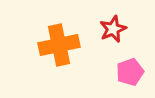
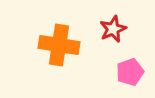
orange cross: rotated 21 degrees clockwise
